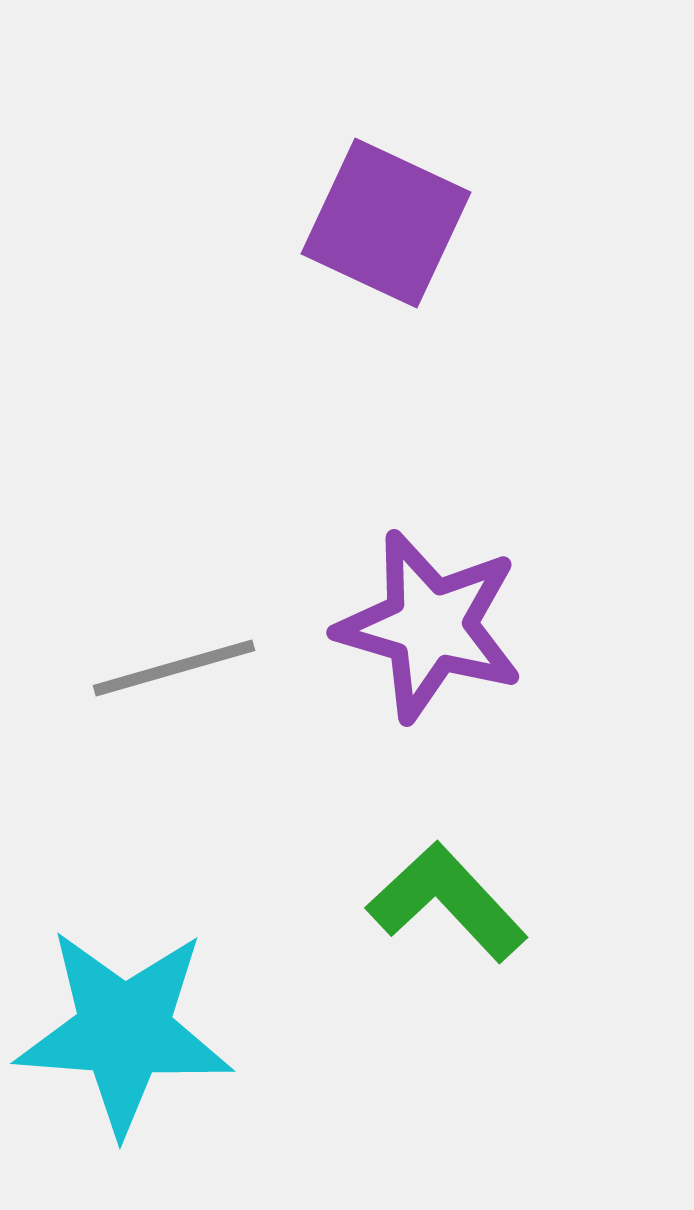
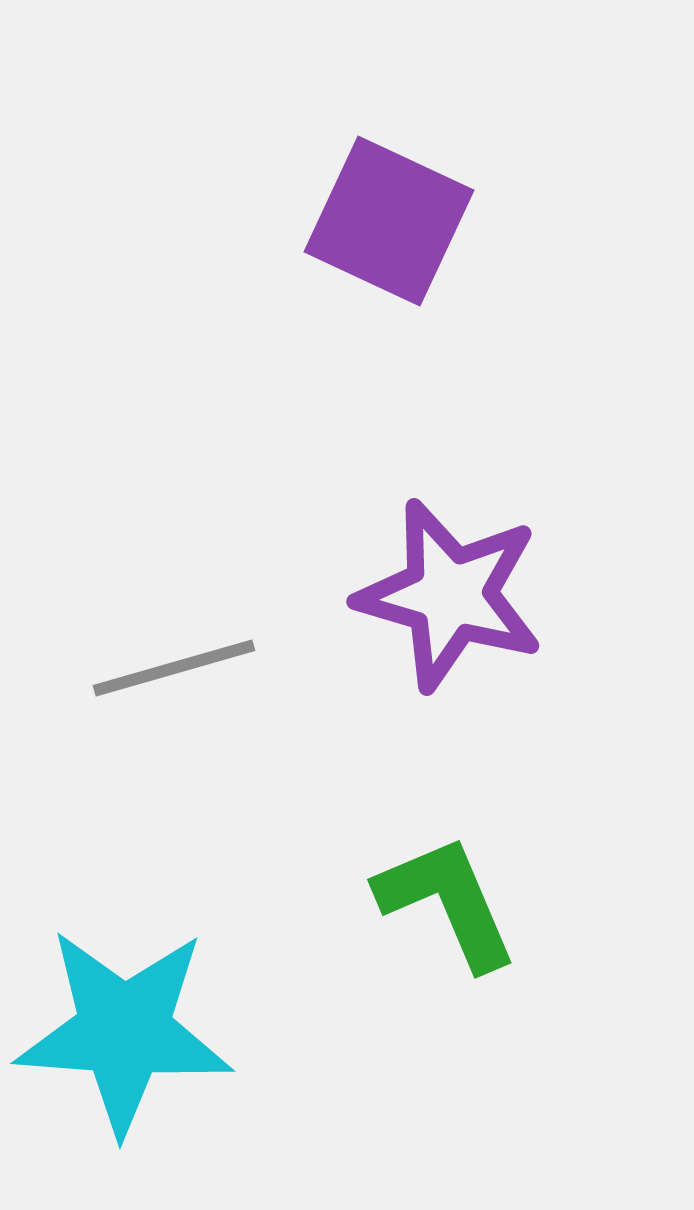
purple square: moved 3 px right, 2 px up
purple star: moved 20 px right, 31 px up
green L-shape: rotated 20 degrees clockwise
